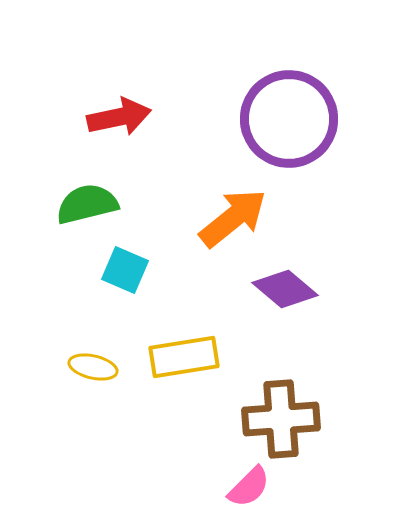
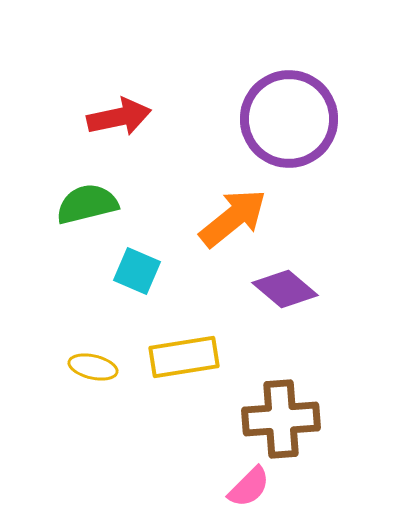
cyan square: moved 12 px right, 1 px down
